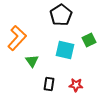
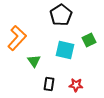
green triangle: moved 2 px right
